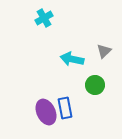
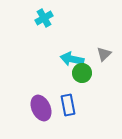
gray triangle: moved 3 px down
green circle: moved 13 px left, 12 px up
blue rectangle: moved 3 px right, 3 px up
purple ellipse: moved 5 px left, 4 px up
